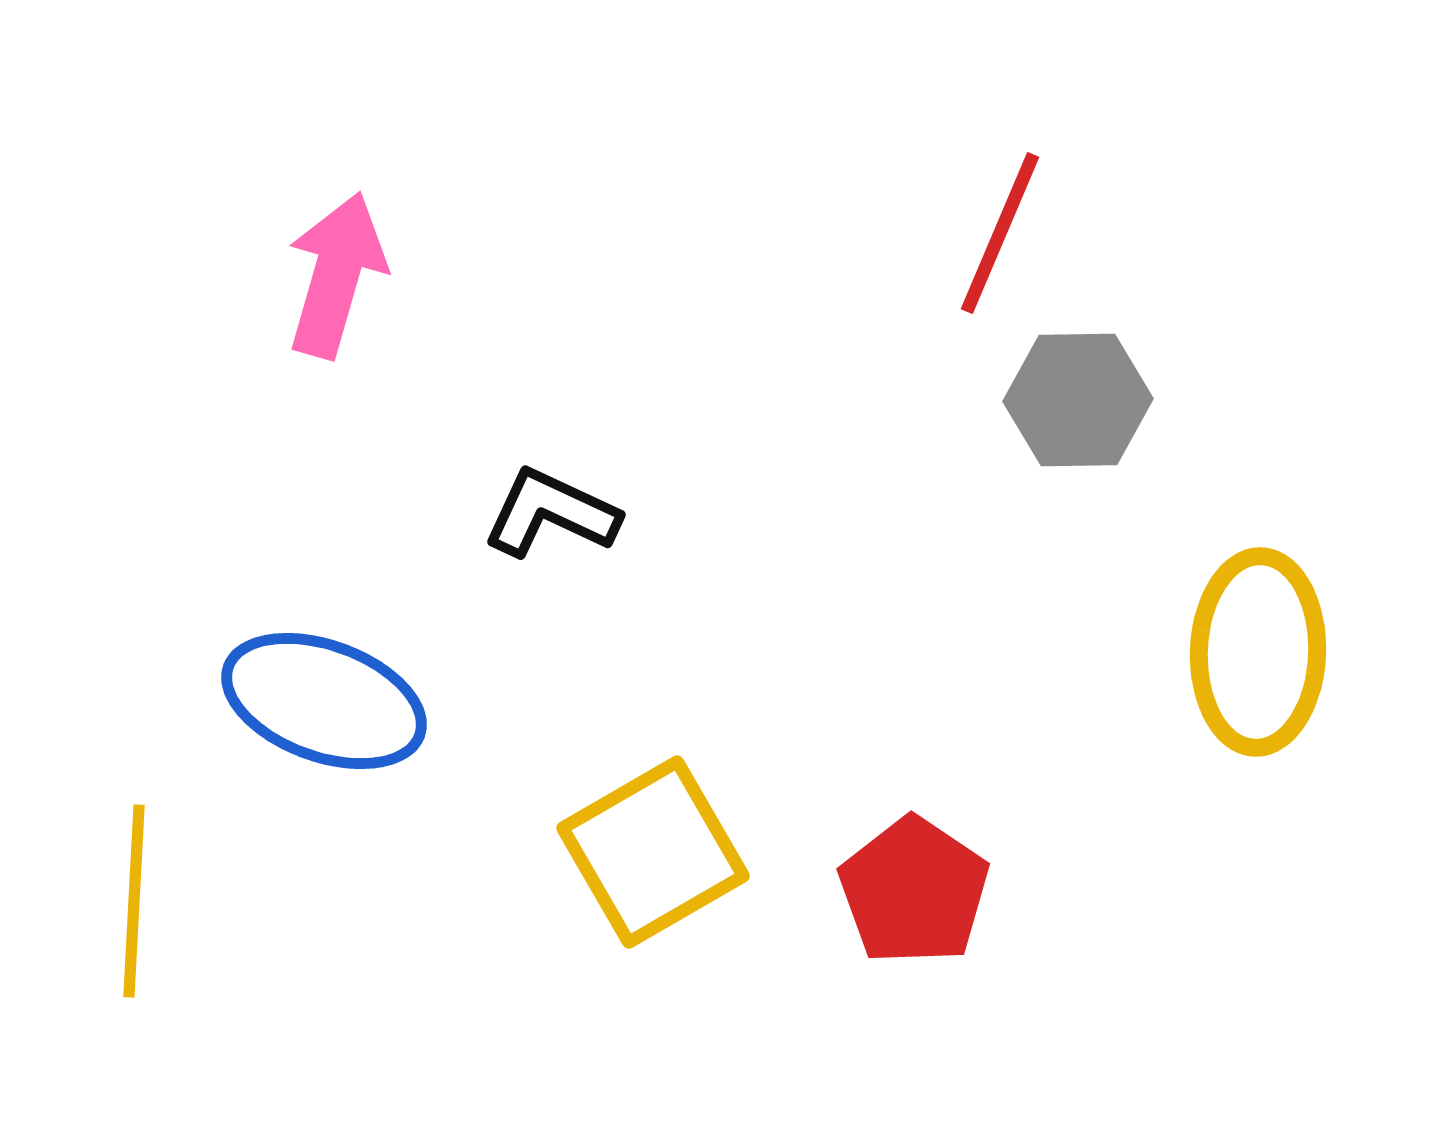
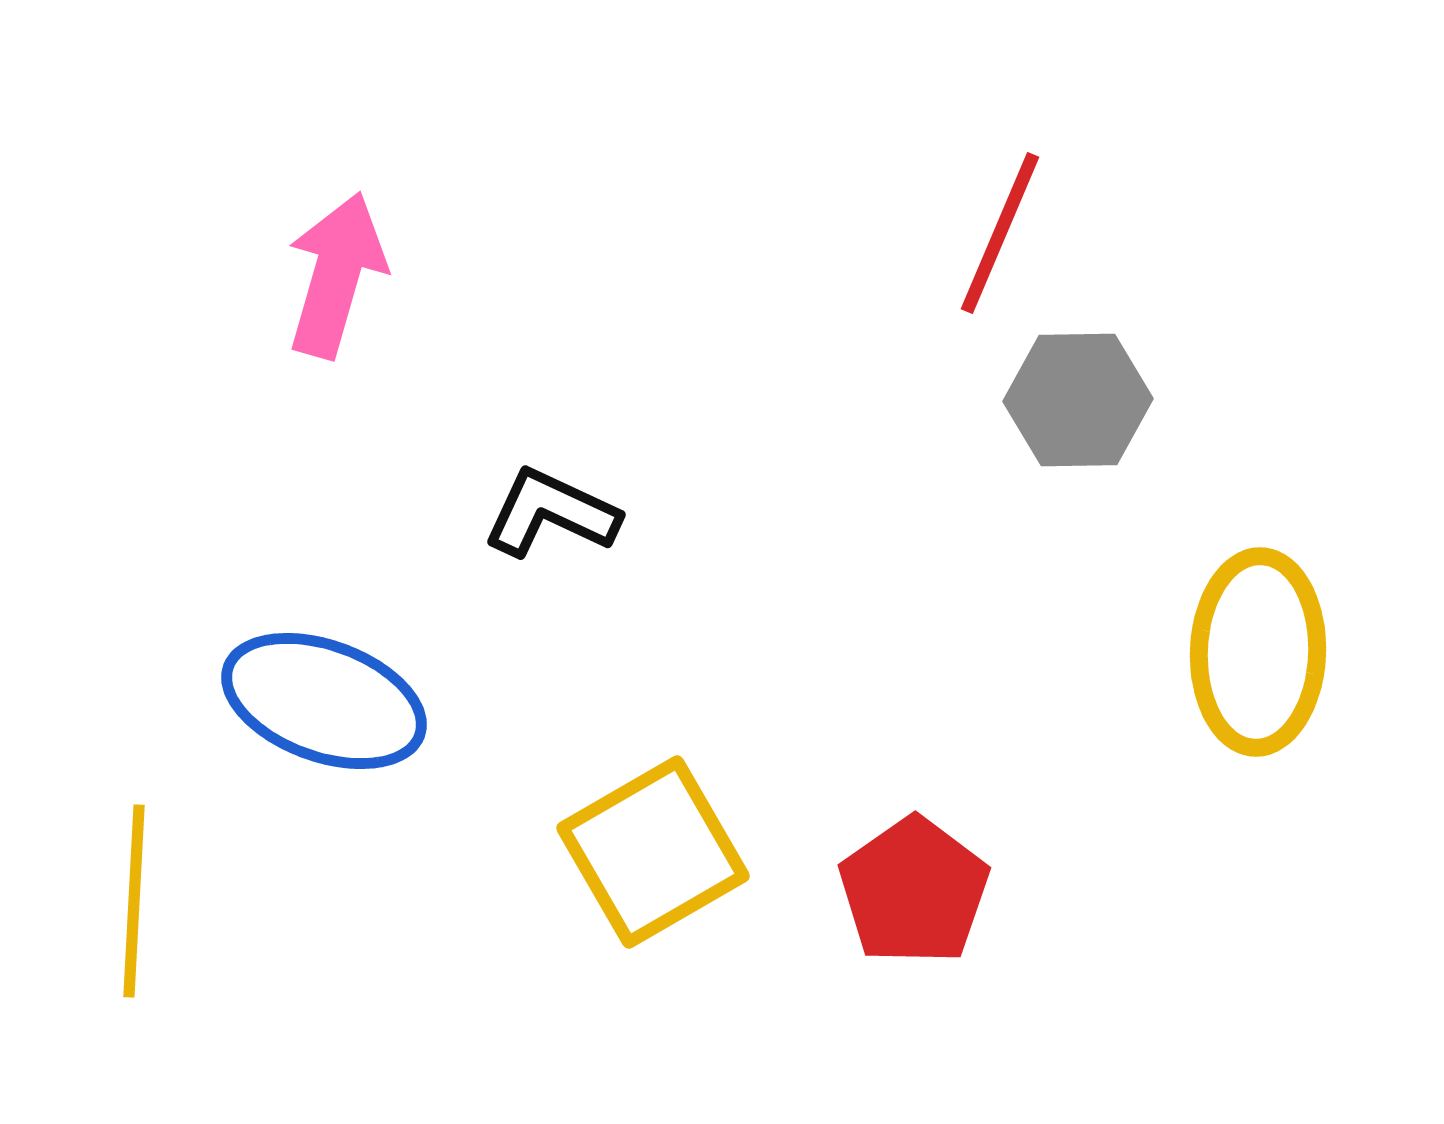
red pentagon: rotated 3 degrees clockwise
